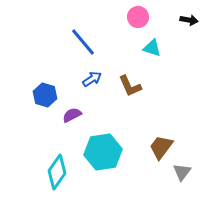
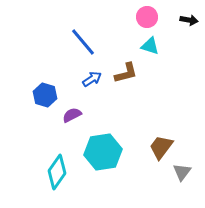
pink circle: moved 9 px right
cyan triangle: moved 2 px left, 2 px up
brown L-shape: moved 4 px left, 13 px up; rotated 80 degrees counterclockwise
